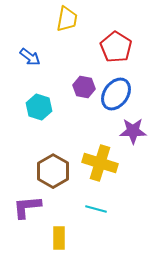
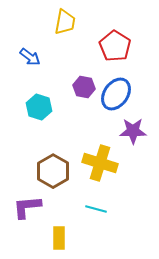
yellow trapezoid: moved 2 px left, 3 px down
red pentagon: moved 1 px left, 1 px up
